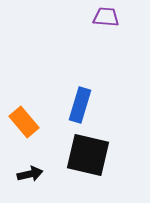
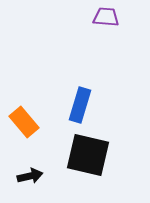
black arrow: moved 2 px down
